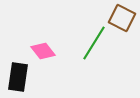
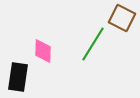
green line: moved 1 px left, 1 px down
pink diamond: rotated 40 degrees clockwise
